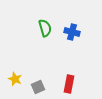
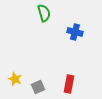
green semicircle: moved 1 px left, 15 px up
blue cross: moved 3 px right
